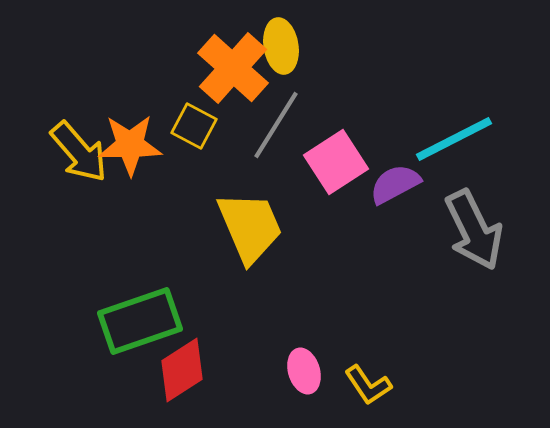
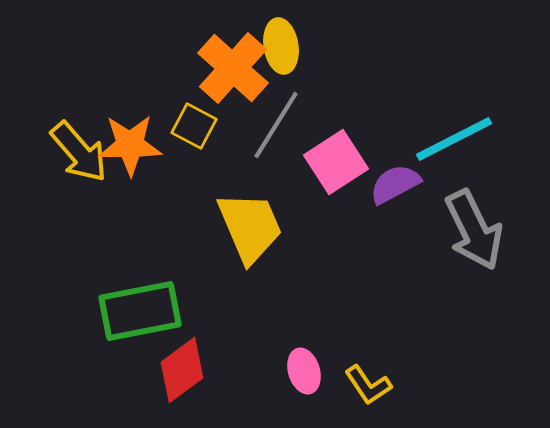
green rectangle: moved 10 px up; rotated 8 degrees clockwise
red diamond: rotated 4 degrees counterclockwise
